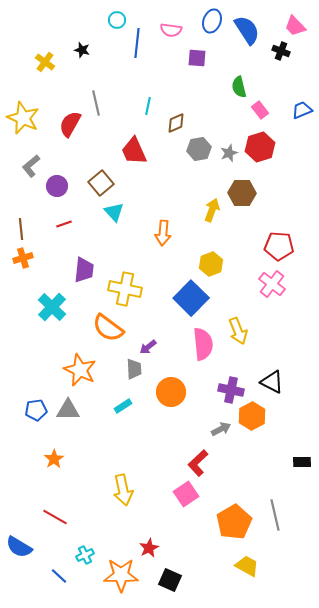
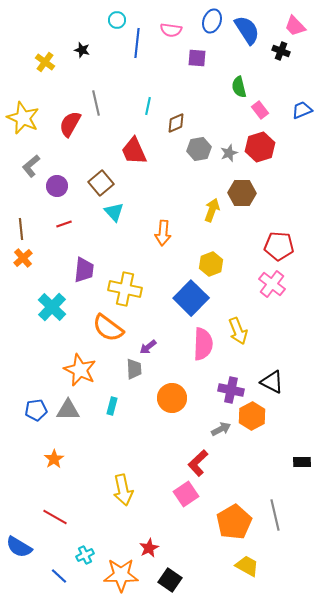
orange cross at (23, 258): rotated 24 degrees counterclockwise
pink semicircle at (203, 344): rotated 8 degrees clockwise
orange circle at (171, 392): moved 1 px right, 6 px down
cyan rectangle at (123, 406): moved 11 px left; rotated 42 degrees counterclockwise
black square at (170, 580): rotated 10 degrees clockwise
